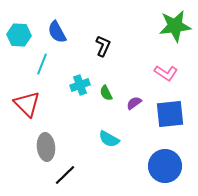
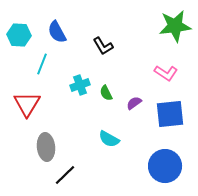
black L-shape: rotated 125 degrees clockwise
red triangle: rotated 16 degrees clockwise
